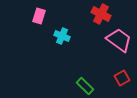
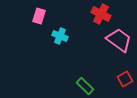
cyan cross: moved 2 px left
red square: moved 3 px right, 1 px down
